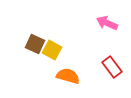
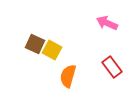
orange semicircle: rotated 90 degrees counterclockwise
